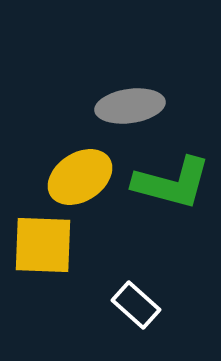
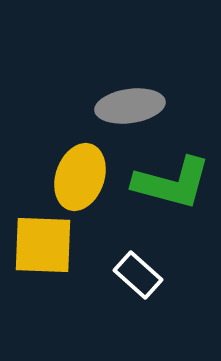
yellow ellipse: rotated 38 degrees counterclockwise
white rectangle: moved 2 px right, 30 px up
